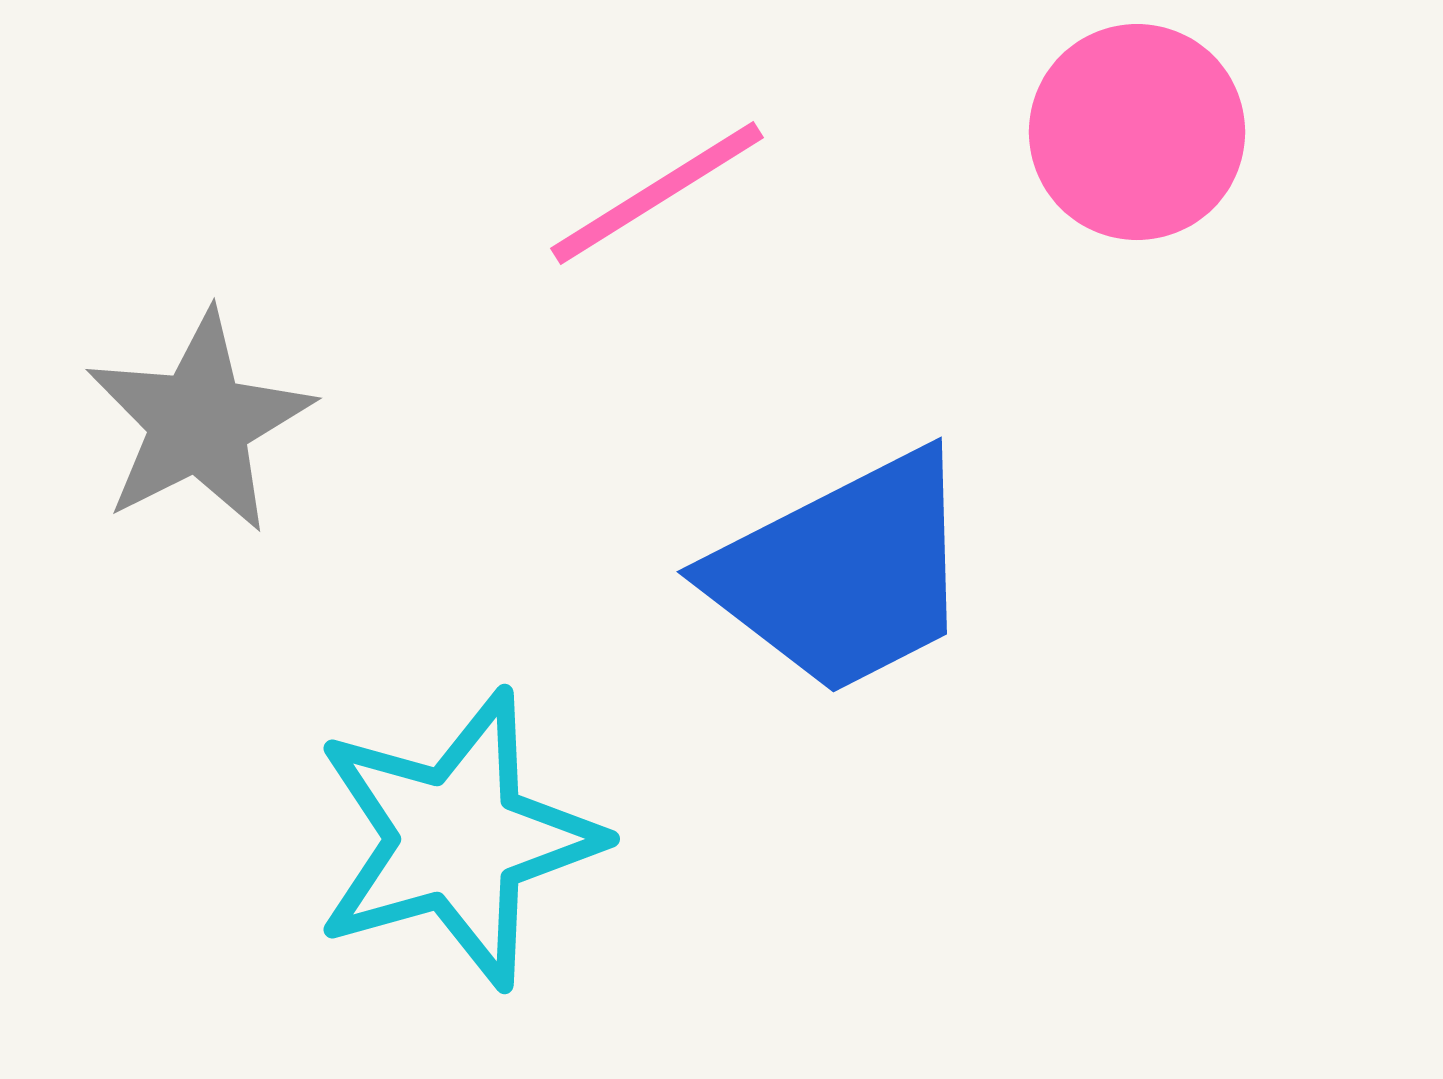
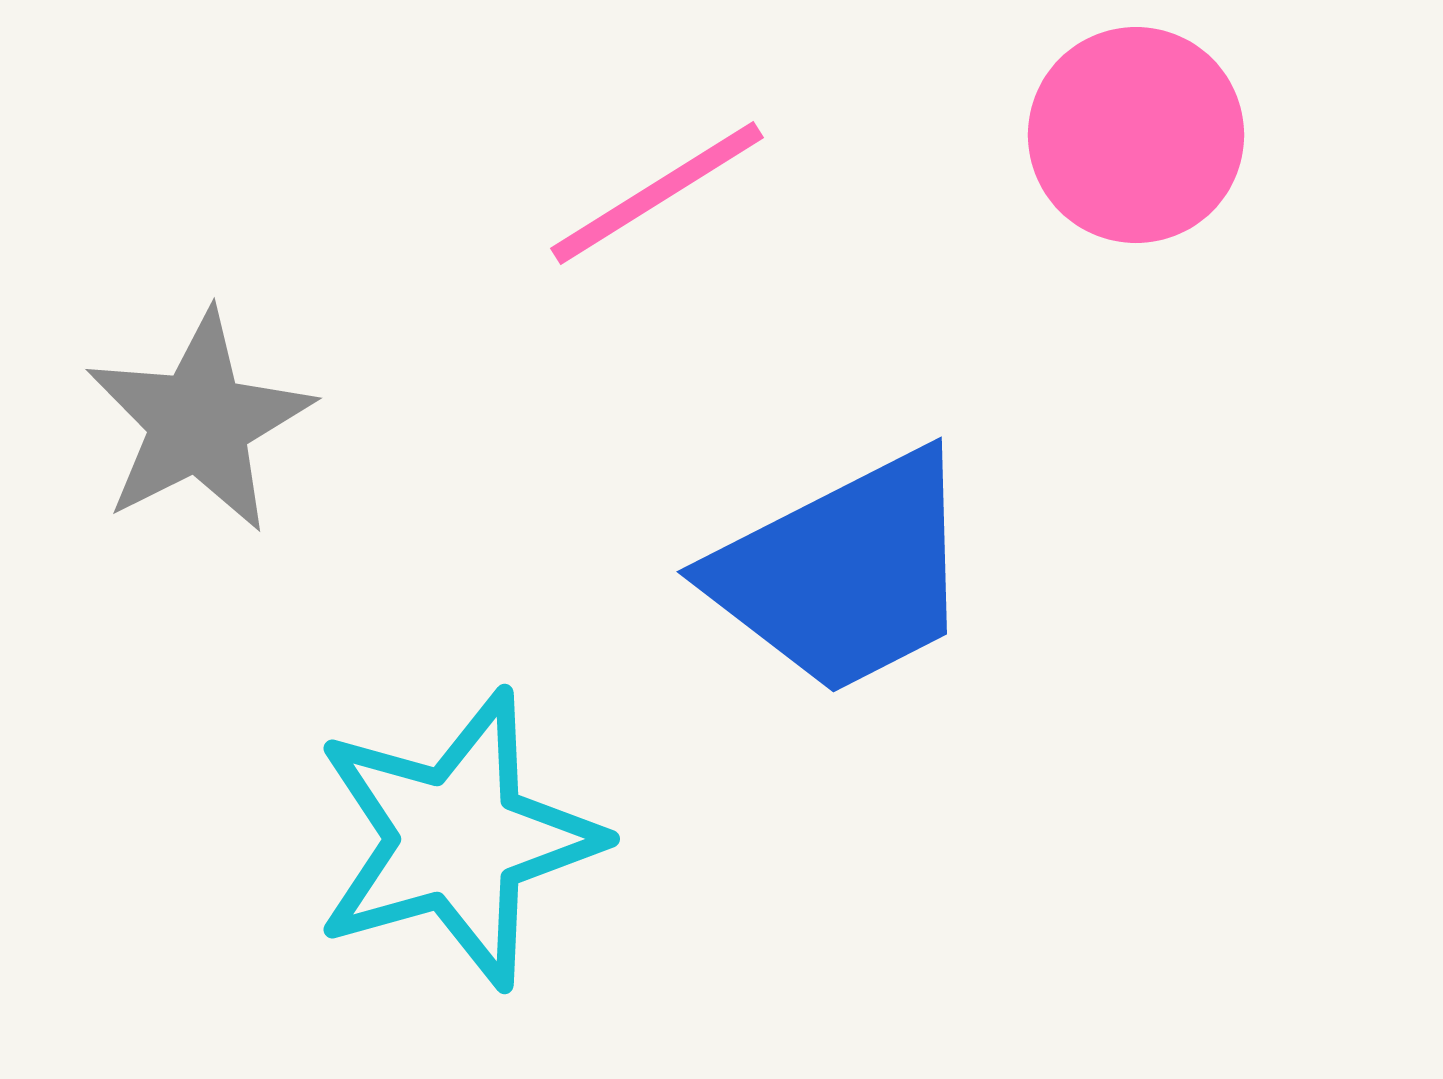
pink circle: moved 1 px left, 3 px down
